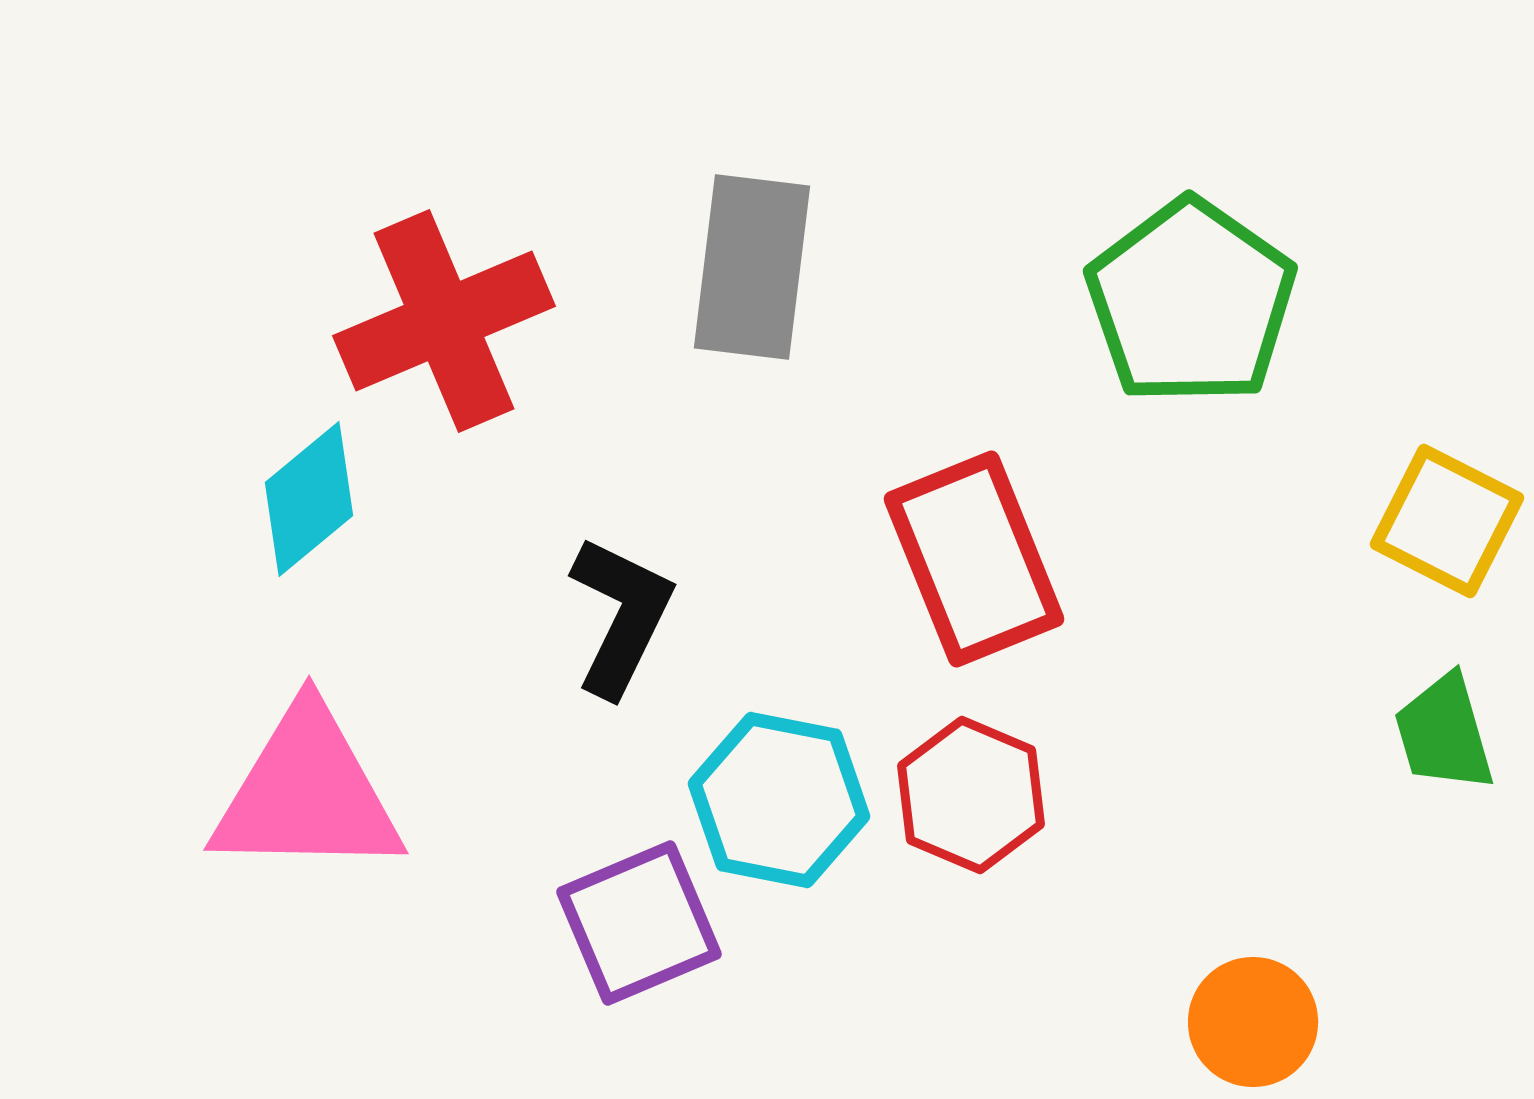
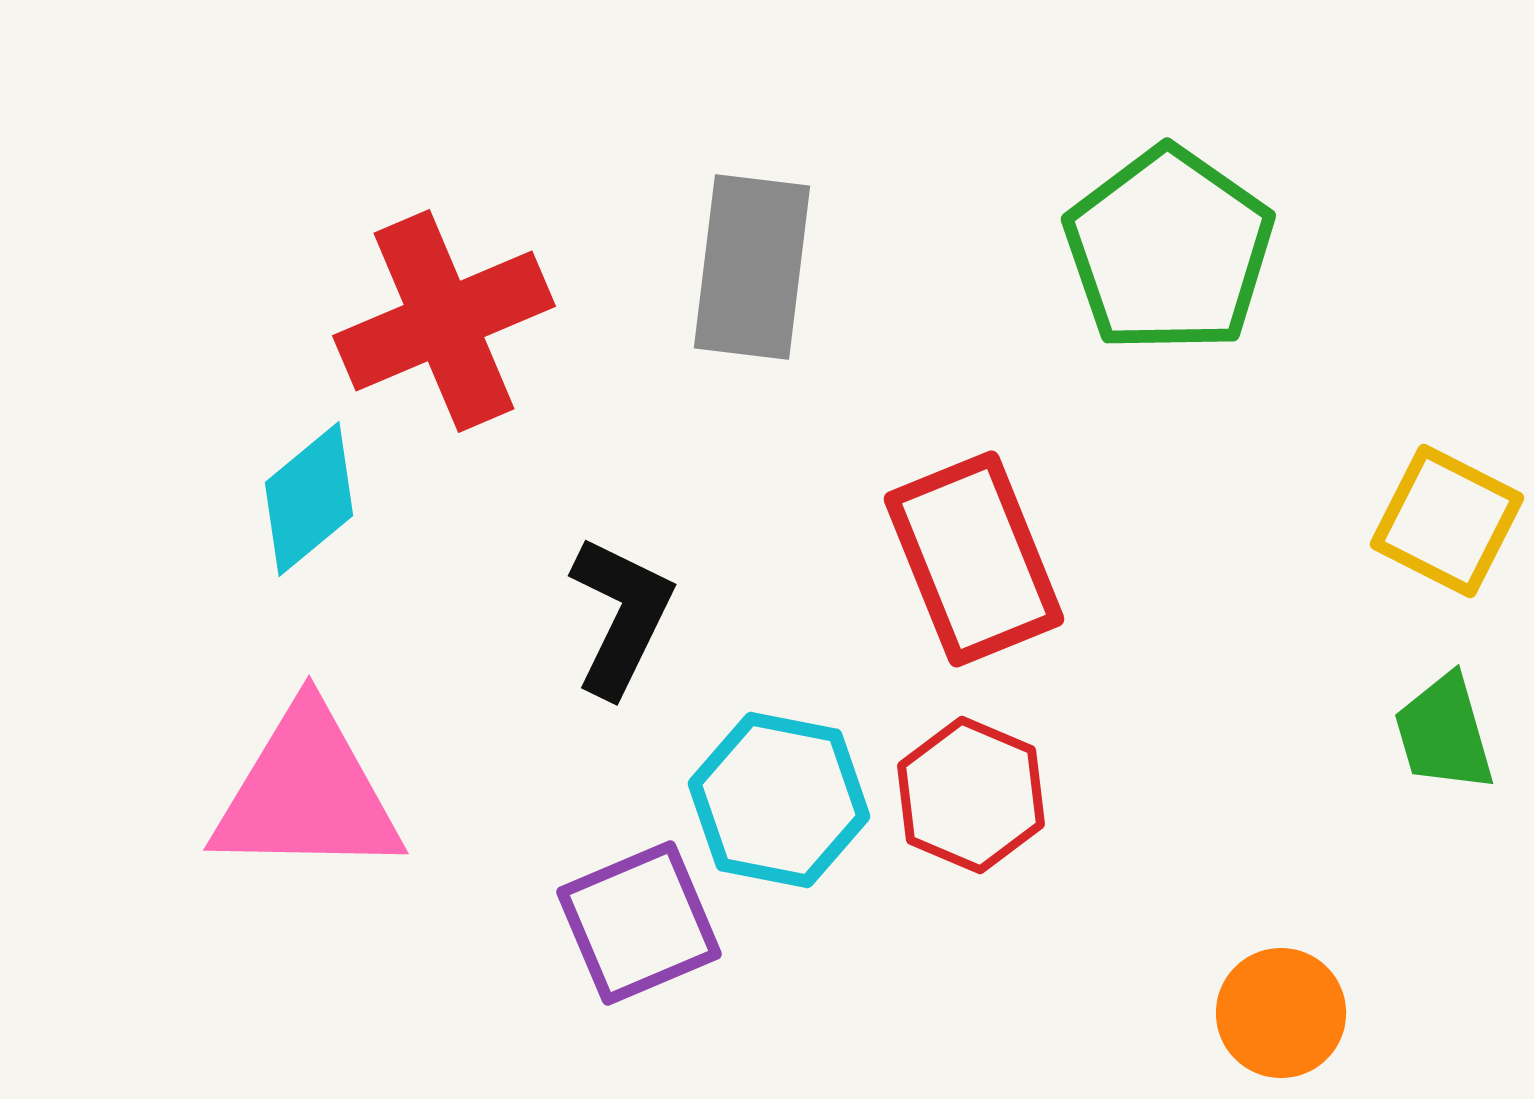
green pentagon: moved 22 px left, 52 px up
orange circle: moved 28 px right, 9 px up
